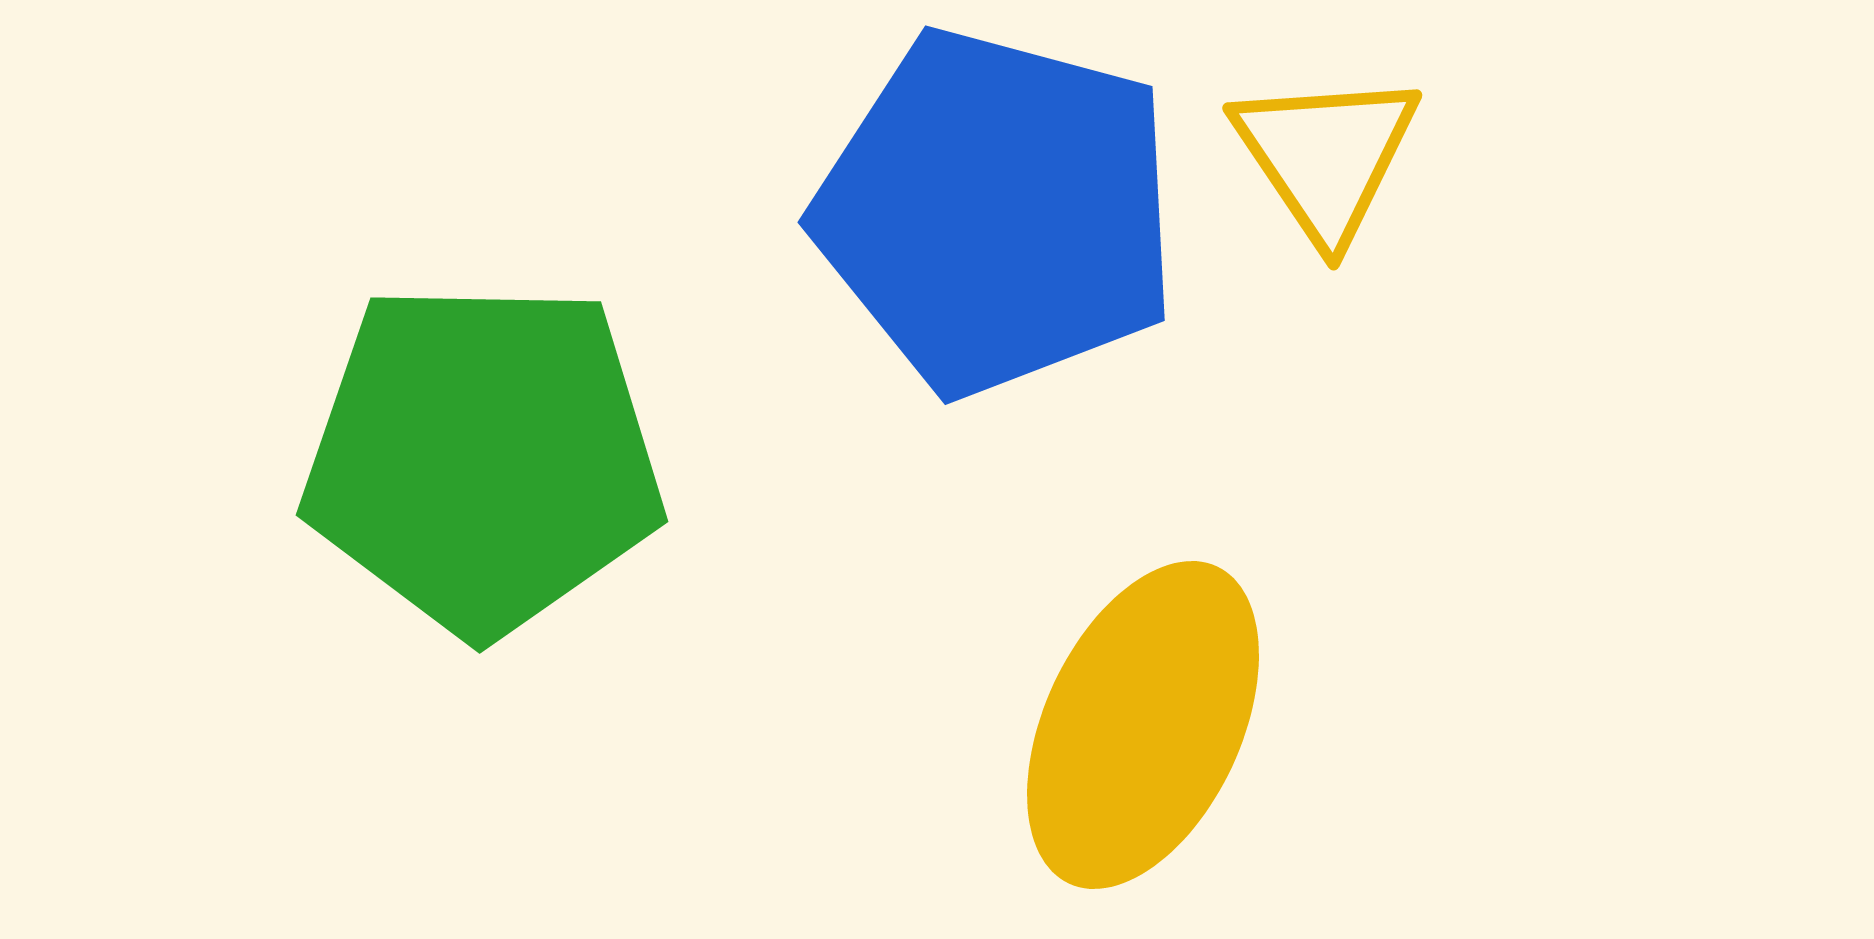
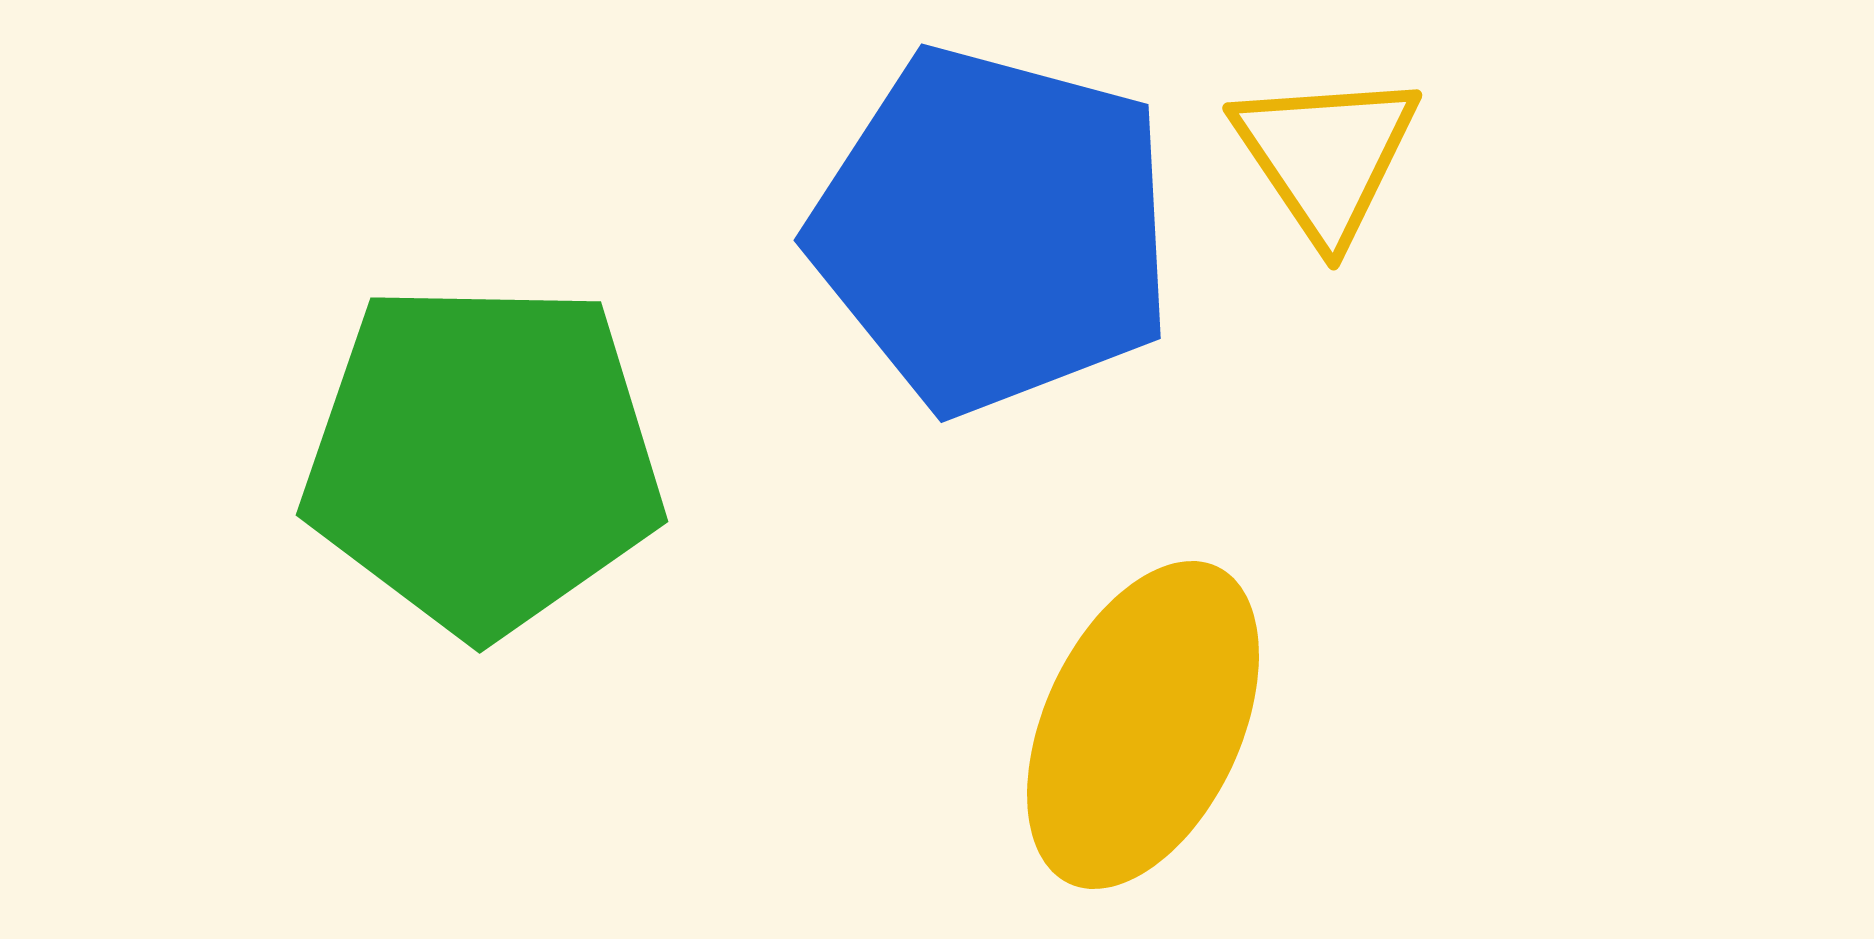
blue pentagon: moved 4 px left, 18 px down
